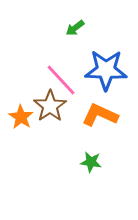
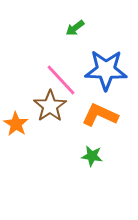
orange star: moved 5 px left, 7 px down
green star: moved 1 px right, 6 px up
